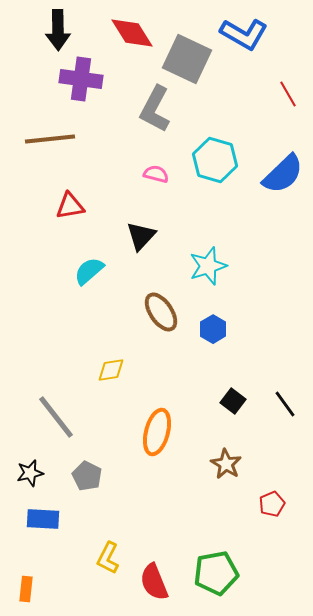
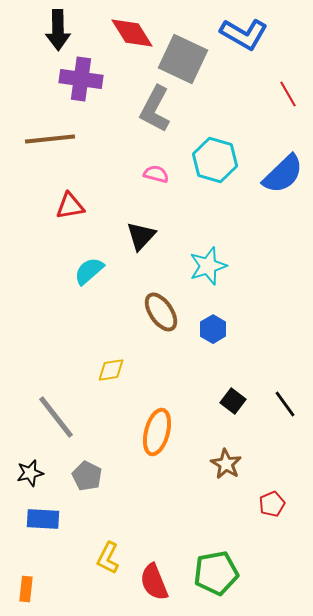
gray square: moved 4 px left
